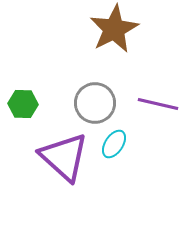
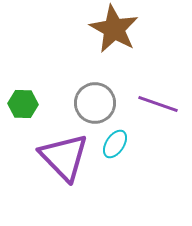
brown star: rotated 15 degrees counterclockwise
purple line: rotated 6 degrees clockwise
cyan ellipse: moved 1 px right
purple triangle: rotated 4 degrees clockwise
